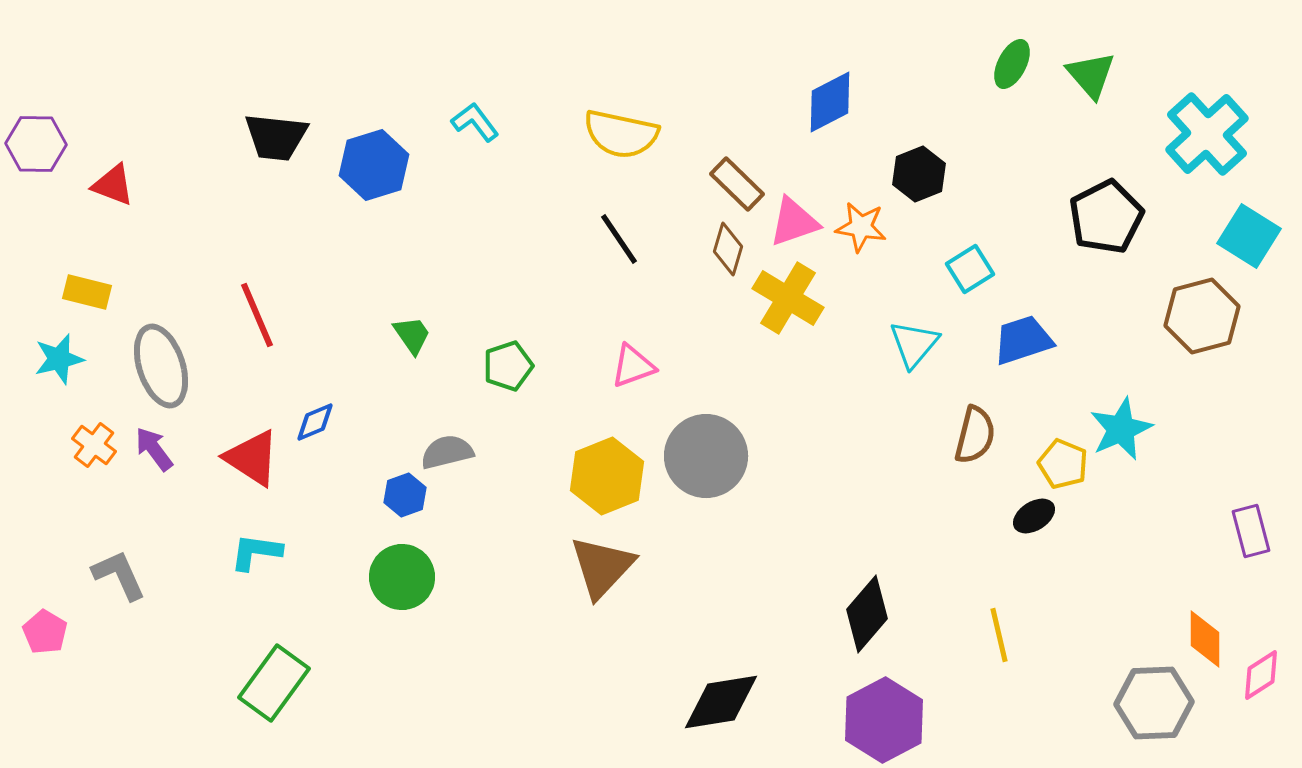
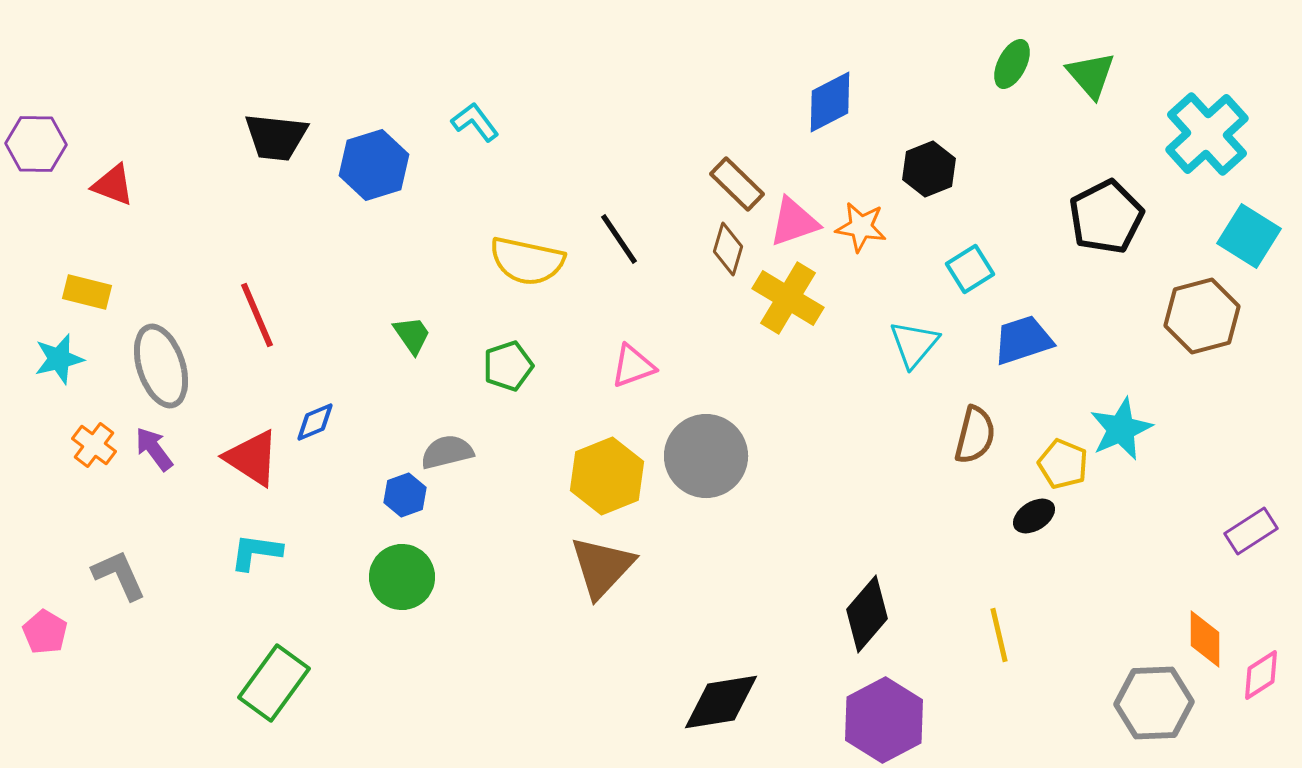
yellow semicircle at (621, 134): moved 94 px left, 127 px down
black hexagon at (919, 174): moved 10 px right, 5 px up
purple rectangle at (1251, 531): rotated 72 degrees clockwise
